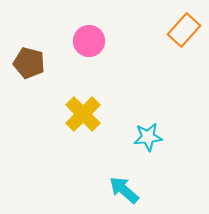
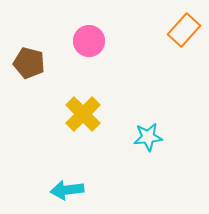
cyan arrow: moved 57 px left; rotated 48 degrees counterclockwise
